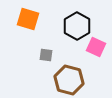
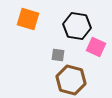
black hexagon: rotated 20 degrees counterclockwise
gray square: moved 12 px right
brown hexagon: moved 2 px right
